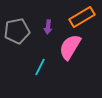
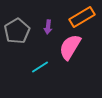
gray pentagon: rotated 20 degrees counterclockwise
cyan line: rotated 30 degrees clockwise
